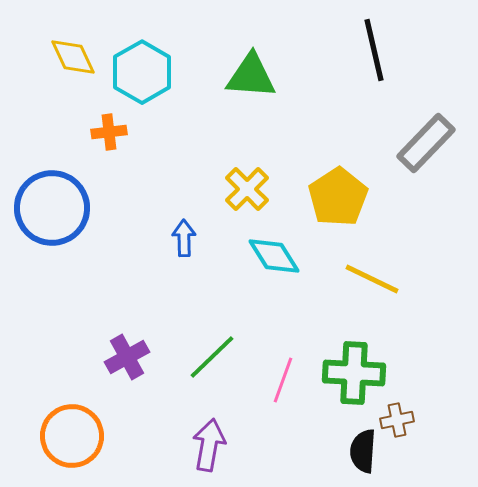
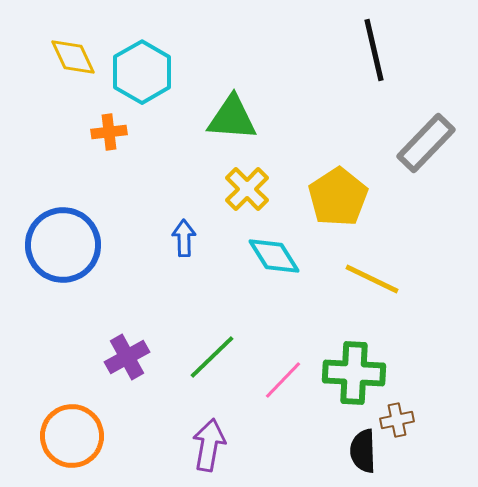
green triangle: moved 19 px left, 42 px down
blue circle: moved 11 px right, 37 px down
pink line: rotated 24 degrees clockwise
black semicircle: rotated 6 degrees counterclockwise
